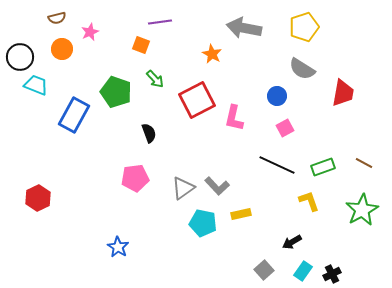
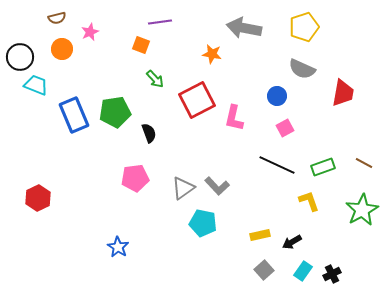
orange star: rotated 18 degrees counterclockwise
gray semicircle: rotated 8 degrees counterclockwise
green pentagon: moved 1 px left, 20 px down; rotated 28 degrees counterclockwise
blue rectangle: rotated 52 degrees counterclockwise
yellow rectangle: moved 19 px right, 21 px down
